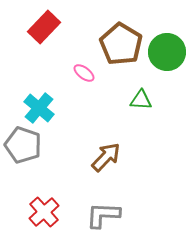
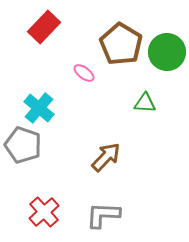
green triangle: moved 4 px right, 3 px down
